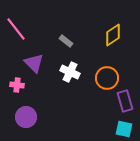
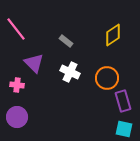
purple rectangle: moved 2 px left
purple circle: moved 9 px left
